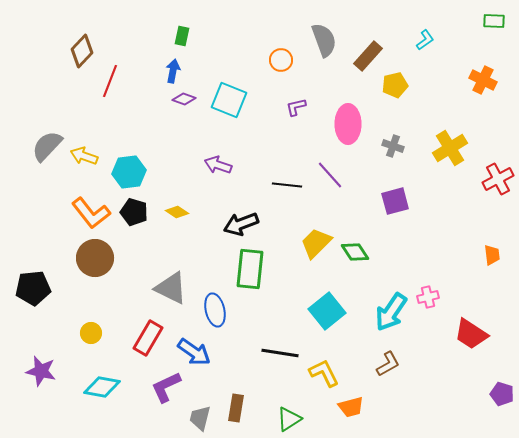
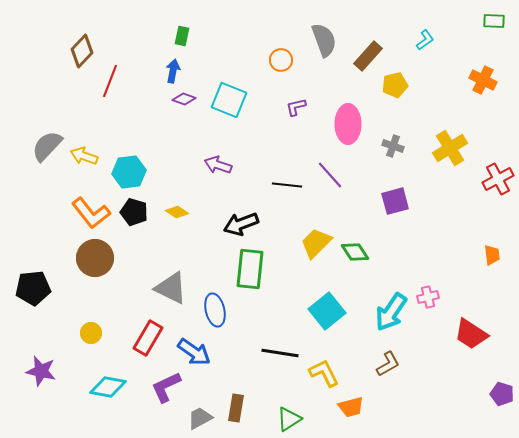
cyan diamond at (102, 387): moved 6 px right
gray trapezoid at (200, 418): rotated 48 degrees clockwise
